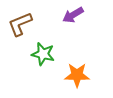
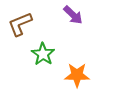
purple arrow: rotated 105 degrees counterclockwise
green star: rotated 20 degrees clockwise
